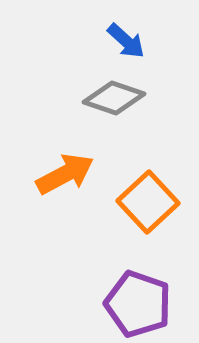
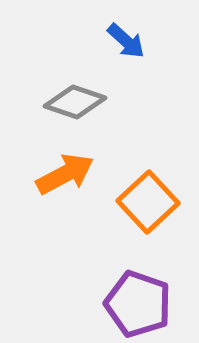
gray diamond: moved 39 px left, 4 px down
